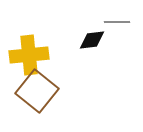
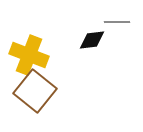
yellow cross: rotated 27 degrees clockwise
brown square: moved 2 px left
